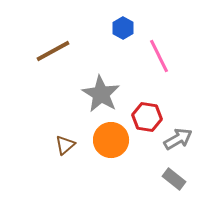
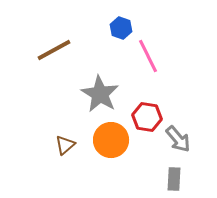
blue hexagon: moved 2 px left; rotated 10 degrees counterclockwise
brown line: moved 1 px right, 1 px up
pink line: moved 11 px left
gray star: moved 1 px left
gray arrow: rotated 80 degrees clockwise
gray rectangle: rotated 55 degrees clockwise
